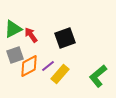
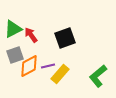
purple line: rotated 24 degrees clockwise
